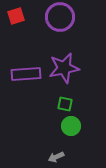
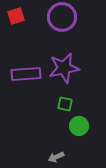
purple circle: moved 2 px right
green circle: moved 8 px right
